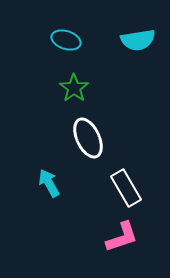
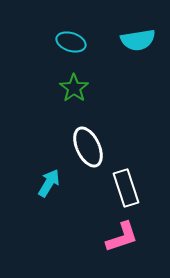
cyan ellipse: moved 5 px right, 2 px down
white ellipse: moved 9 px down
cyan arrow: rotated 60 degrees clockwise
white rectangle: rotated 12 degrees clockwise
